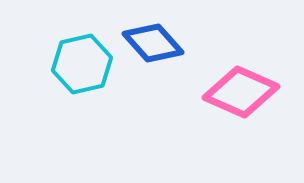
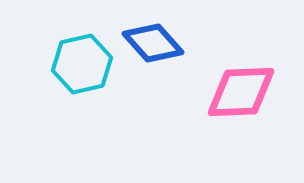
pink diamond: rotated 26 degrees counterclockwise
